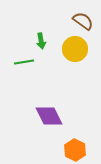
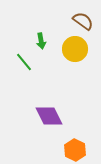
green line: rotated 60 degrees clockwise
